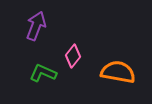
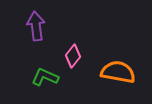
purple arrow: rotated 28 degrees counterclockwise
green L-shape: moved 2 px right, 4 px down
